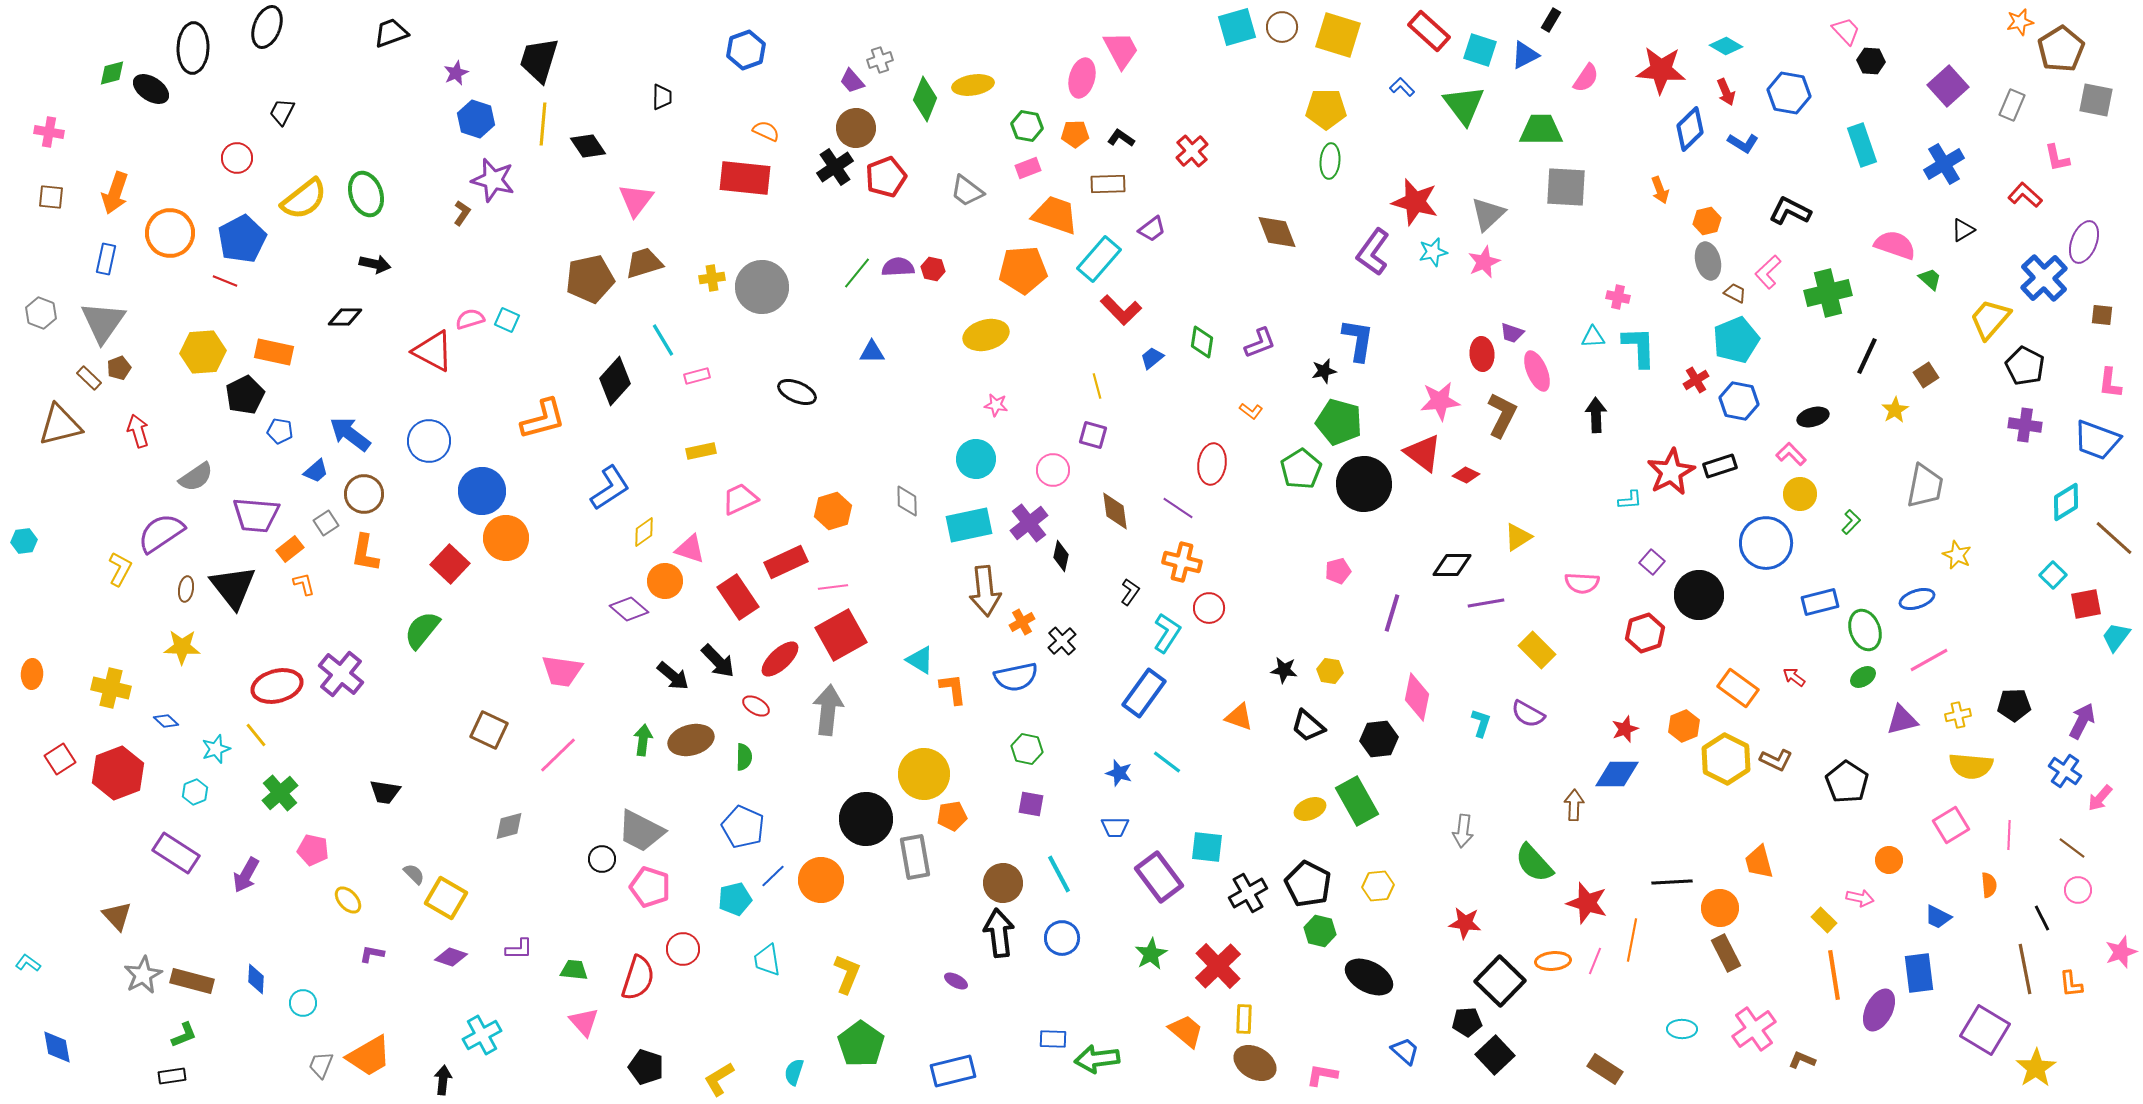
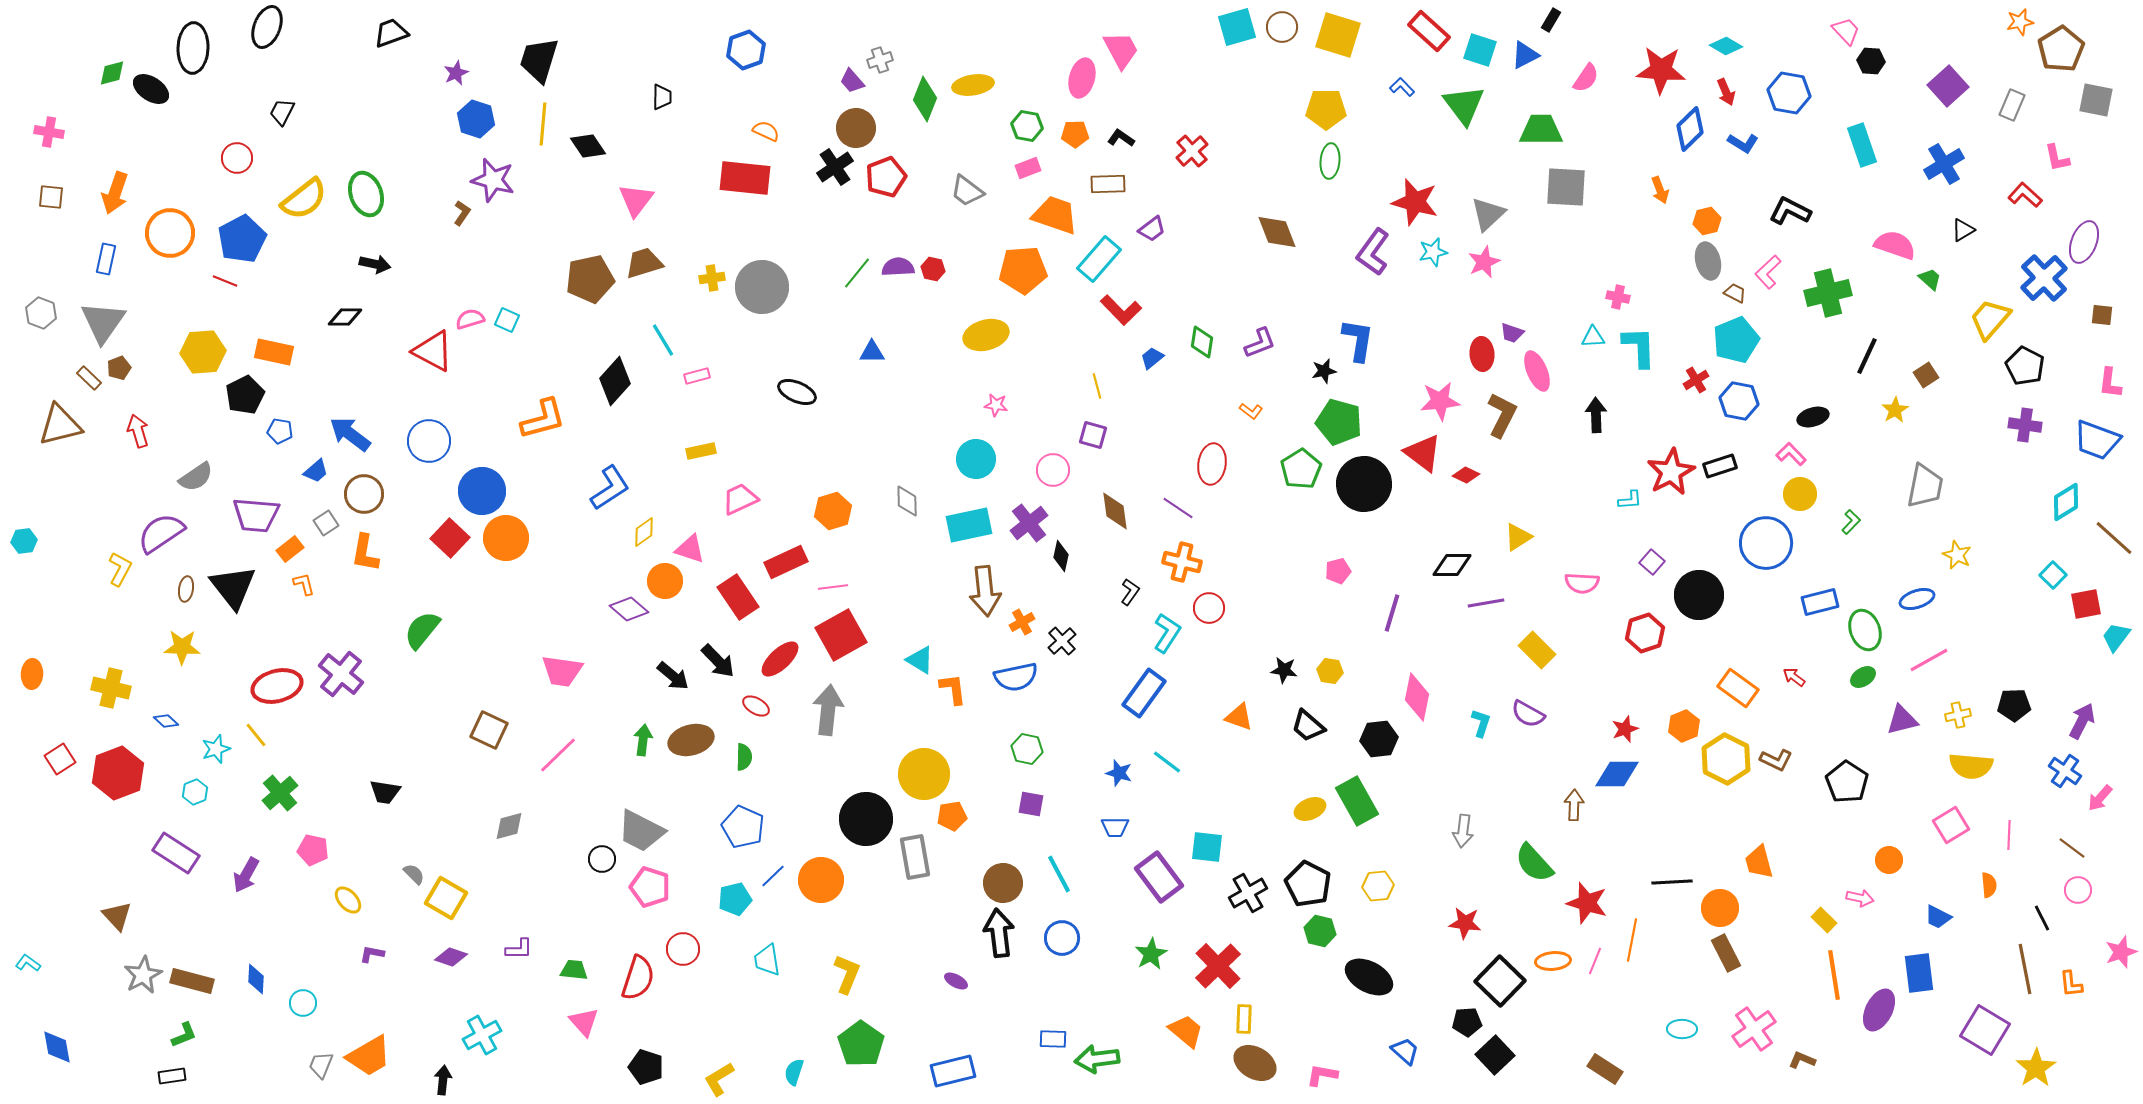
red square at (450, 564): moved 26 px up
